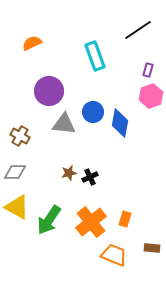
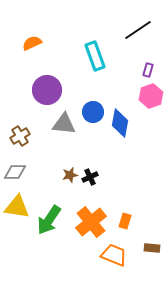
purple circle: moved 2 px left, 1 px up
brown cross: rotated 30 degrees clockwise
brown star: moved 1 px right, 2 px down
yellow triangle: rotated 20 degrees counterclockwise
orange rectangle: moved 2 px down
